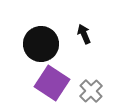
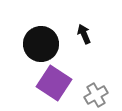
purple square: moved 2 px right
gray cross: moved 5 px right, 4 px down; rotated 15 degrees clockwise
